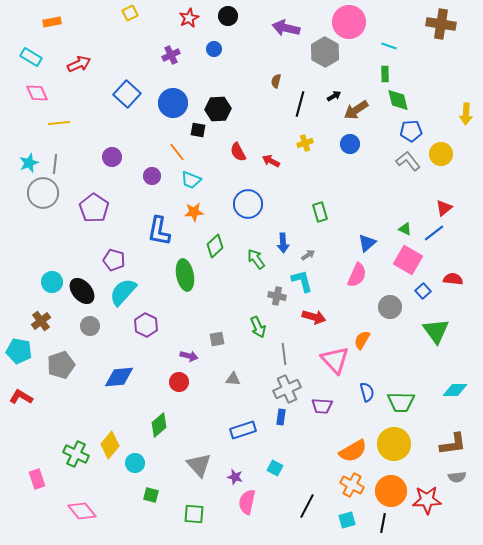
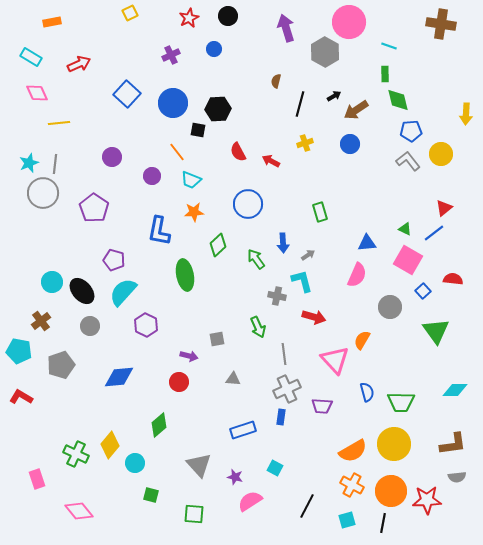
purple arrow at (286, 28): rotated 60 degrees clockwise
blue triangle at (367, 243): rotated 36 degrees clockwise
green diamond at (215, 246): moved 3 px right, 1 px up
pink semicircle at (247, 502): moved 3 px right, 1 px up; rotated 45 degrees clockwise
pink diamond at (82, 511): moved 3 px left
